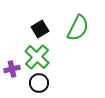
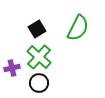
black square: moved 3 px left
green cross: moved 2 px right
purple cross: moved 1 px up
